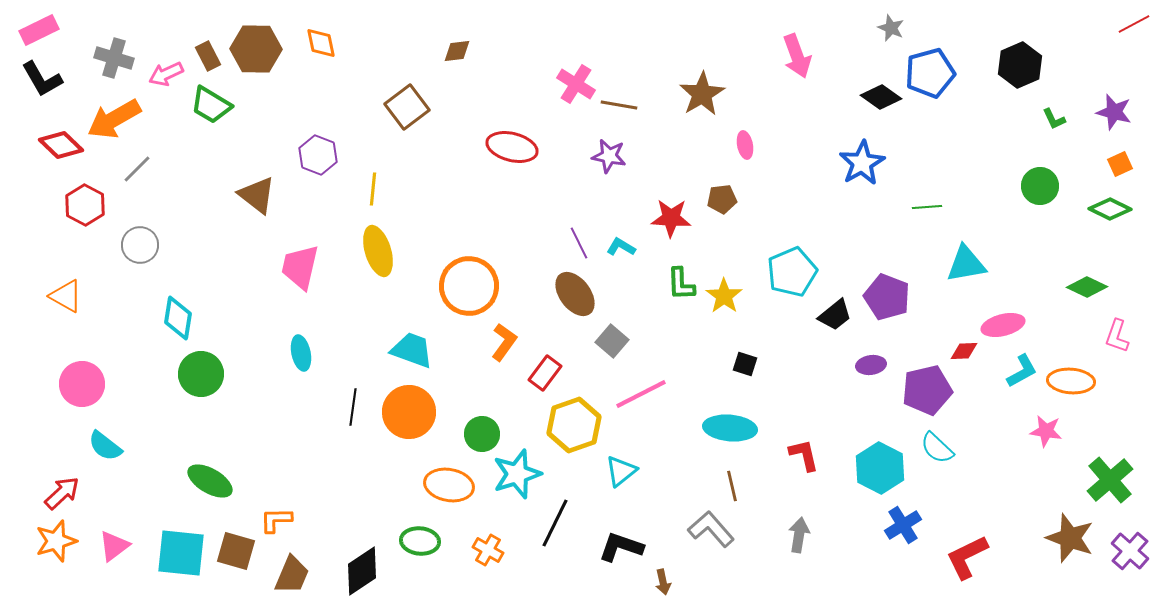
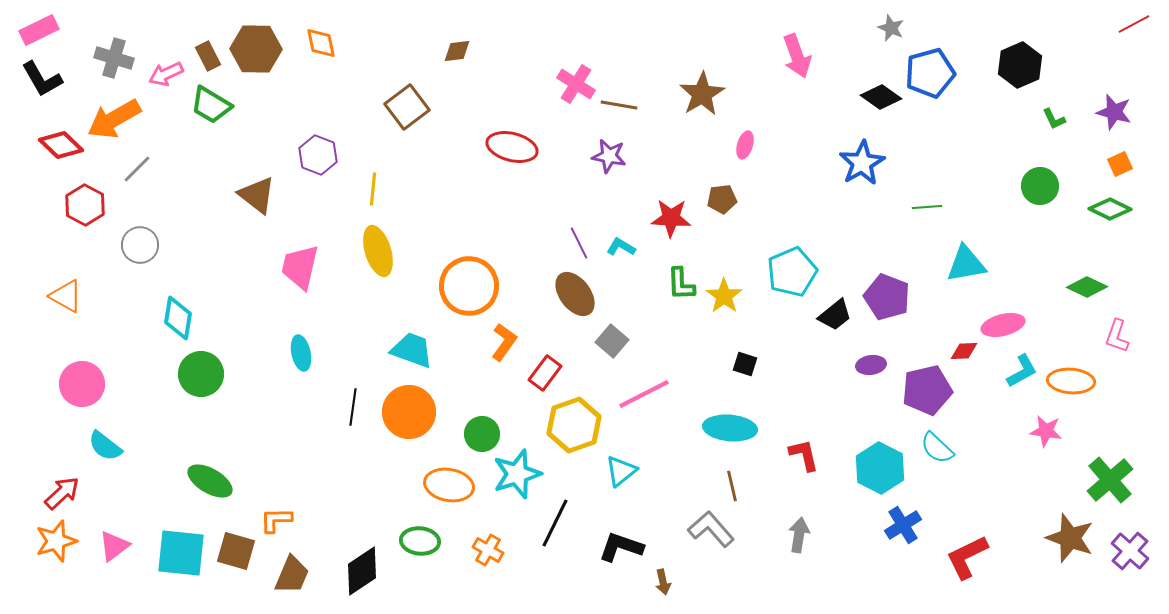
pink ellipse at (745, 145): rotated 28 degrees clockwise
pink line at (641, 394): moved 3 px right
